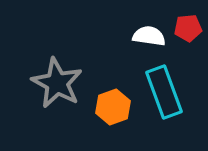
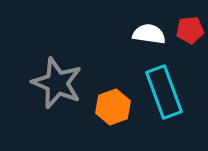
red pentagon: moved 2 px right, 2 px down
white semicircle: moved 2 px up
gray star: rotated 6 degrees counterclockwise
